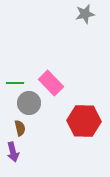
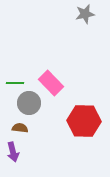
brown semicircle: rotated 70 degrees counterclockwise
